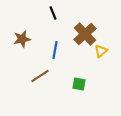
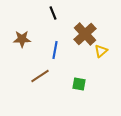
brown star: rotated 12 degrees clockwise
